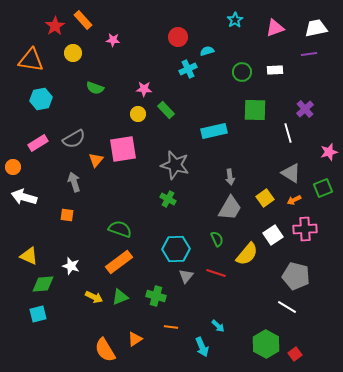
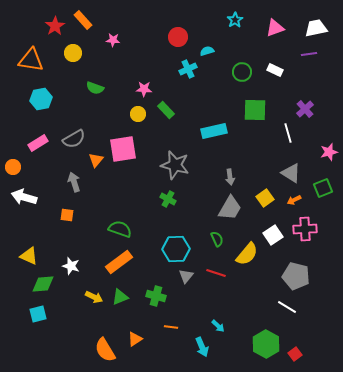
white rectangle at (275, 70): rotated 28 degrees clockwise
